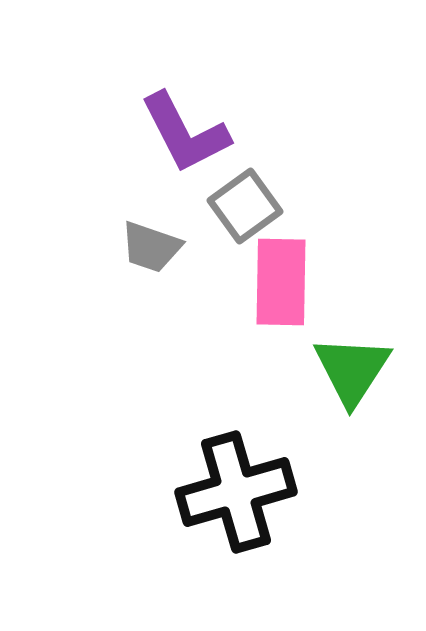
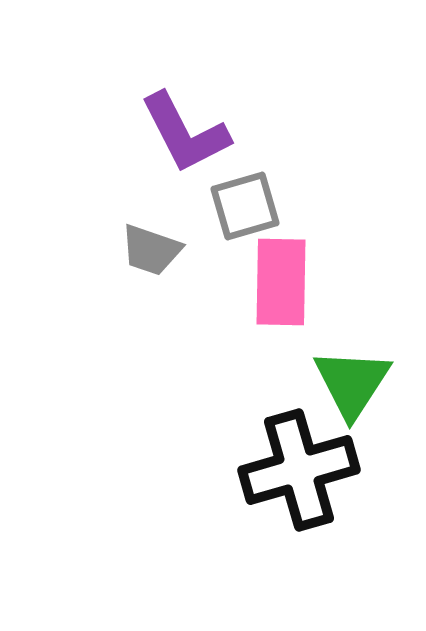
gray square: rotated 20 degrees clockwise
gray trapezoid: moved 3 px down
green triangle: moved 13 px down
black cross: moved 63 px right, 22 px up
